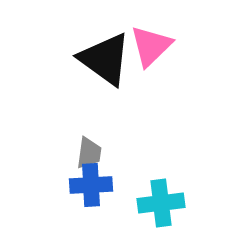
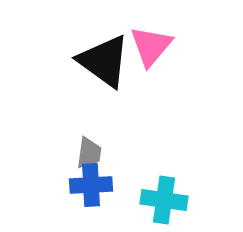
pink triangle: rotated 6 degrees counterclockwise
black triangle: moved 1 px left, 2 px down
cyan cross: moved 3 px right, 3 px up; rotated 15 degrees clockwise
